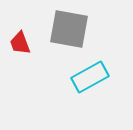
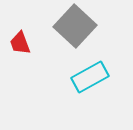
gray square: moved 6 px right, 3 px up; rotated 33 degrees clockwise
